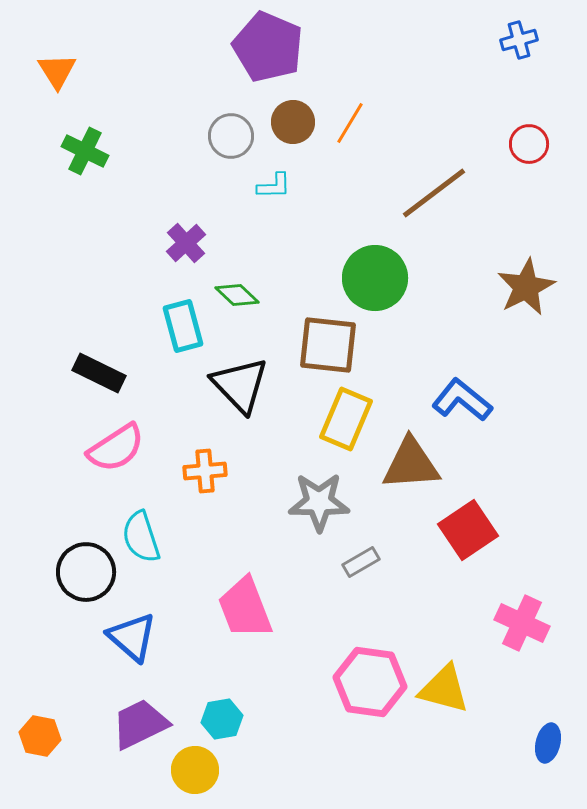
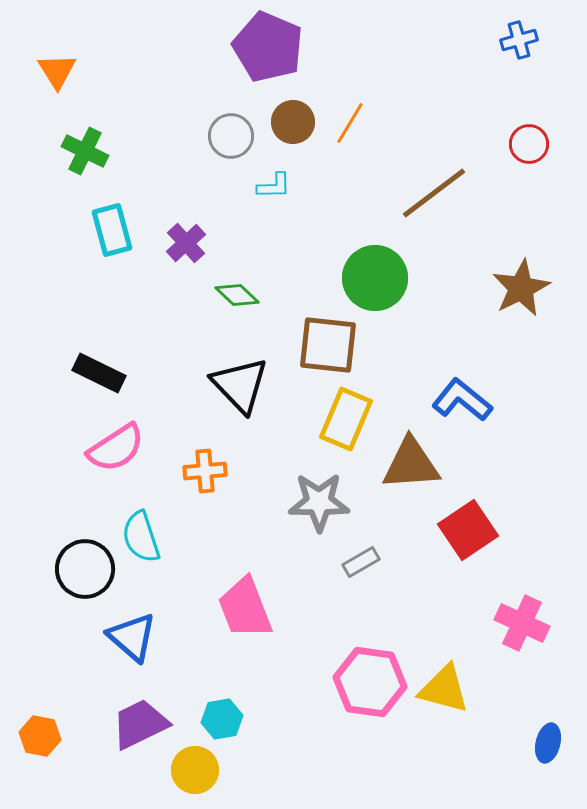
brown star: moved 5 px left, 1 px down
cyan rectangle: moved 71 px left, 96 px up
black circle: moved 1 px left, 3 px up
